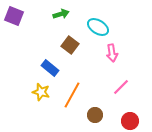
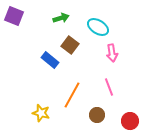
green arrow: moved 4 px down
blue rectangle: moved 8 px up
pink line: moved 12 px left; rotated 66 degrees counterclockwise
yellow star: moved 21 px down
brown circle: moved 2 px right
